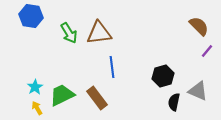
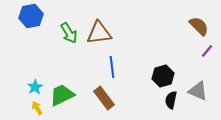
blue hexagon: rotated 20 degrees counterclockwise
brown rectangle: moved 7 px right
black semicircle: moved 3 px left, 2 px up
